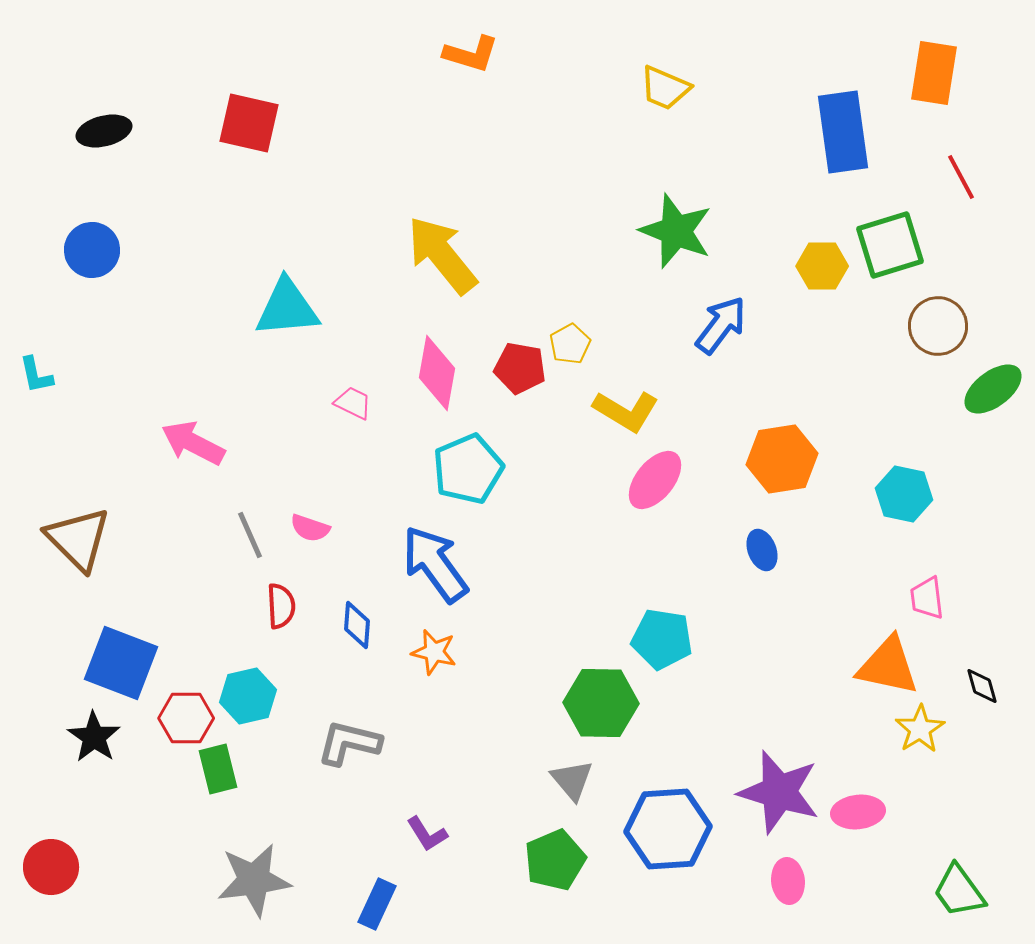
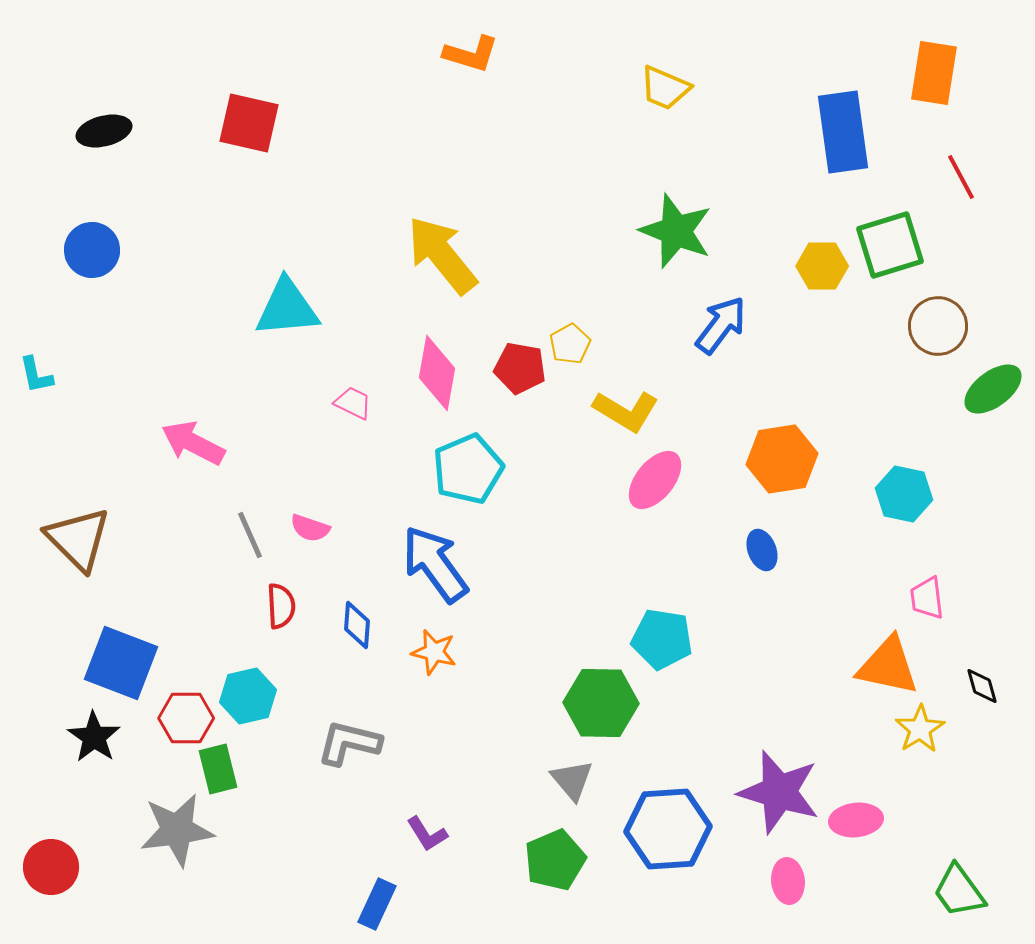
pink ellipse at (858, 812): moved 2 px left, 8 px down
gray star at (254, 880): moved 77 px left, 50 px up
